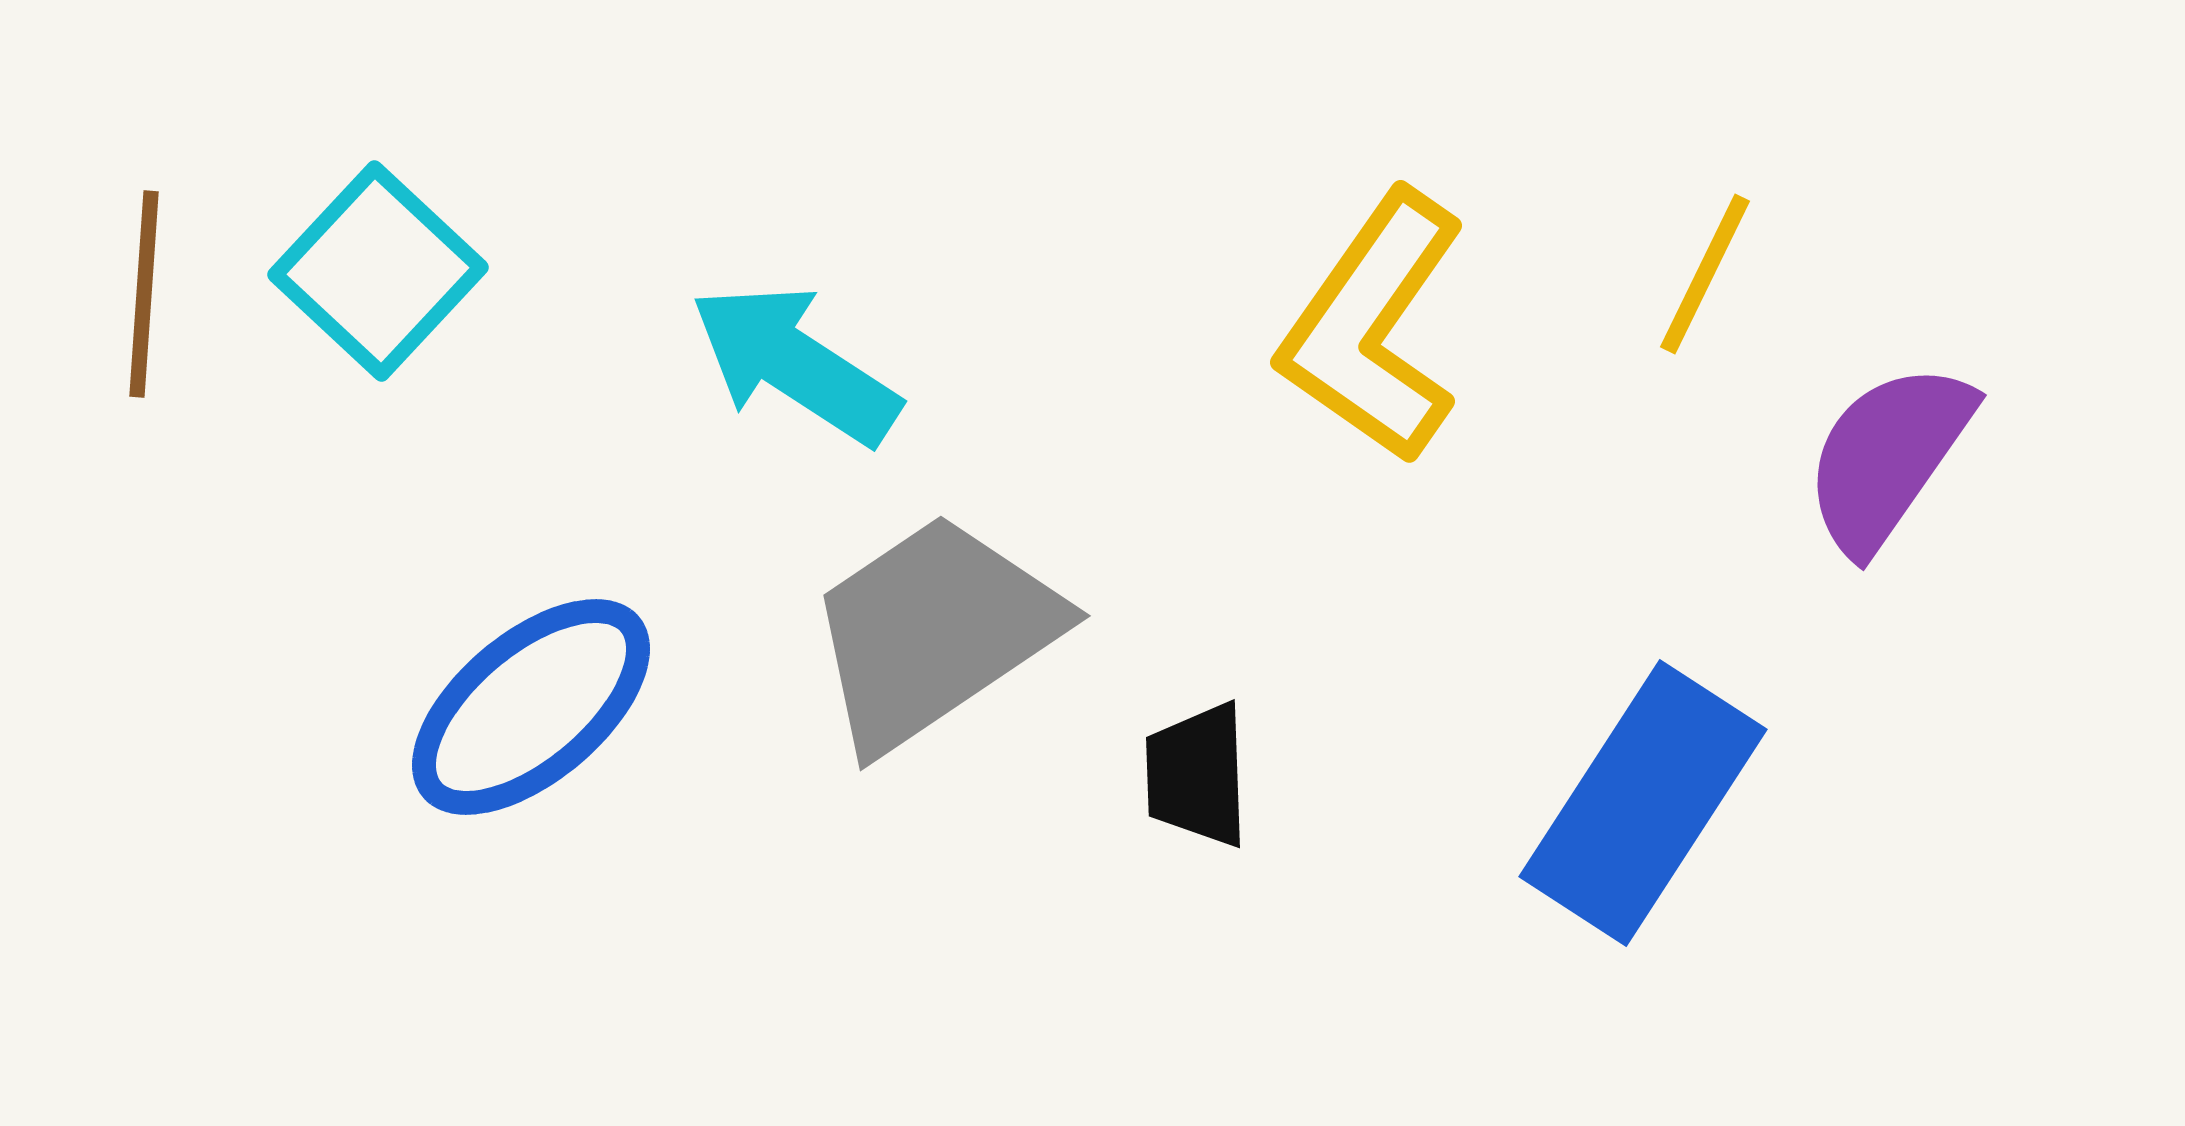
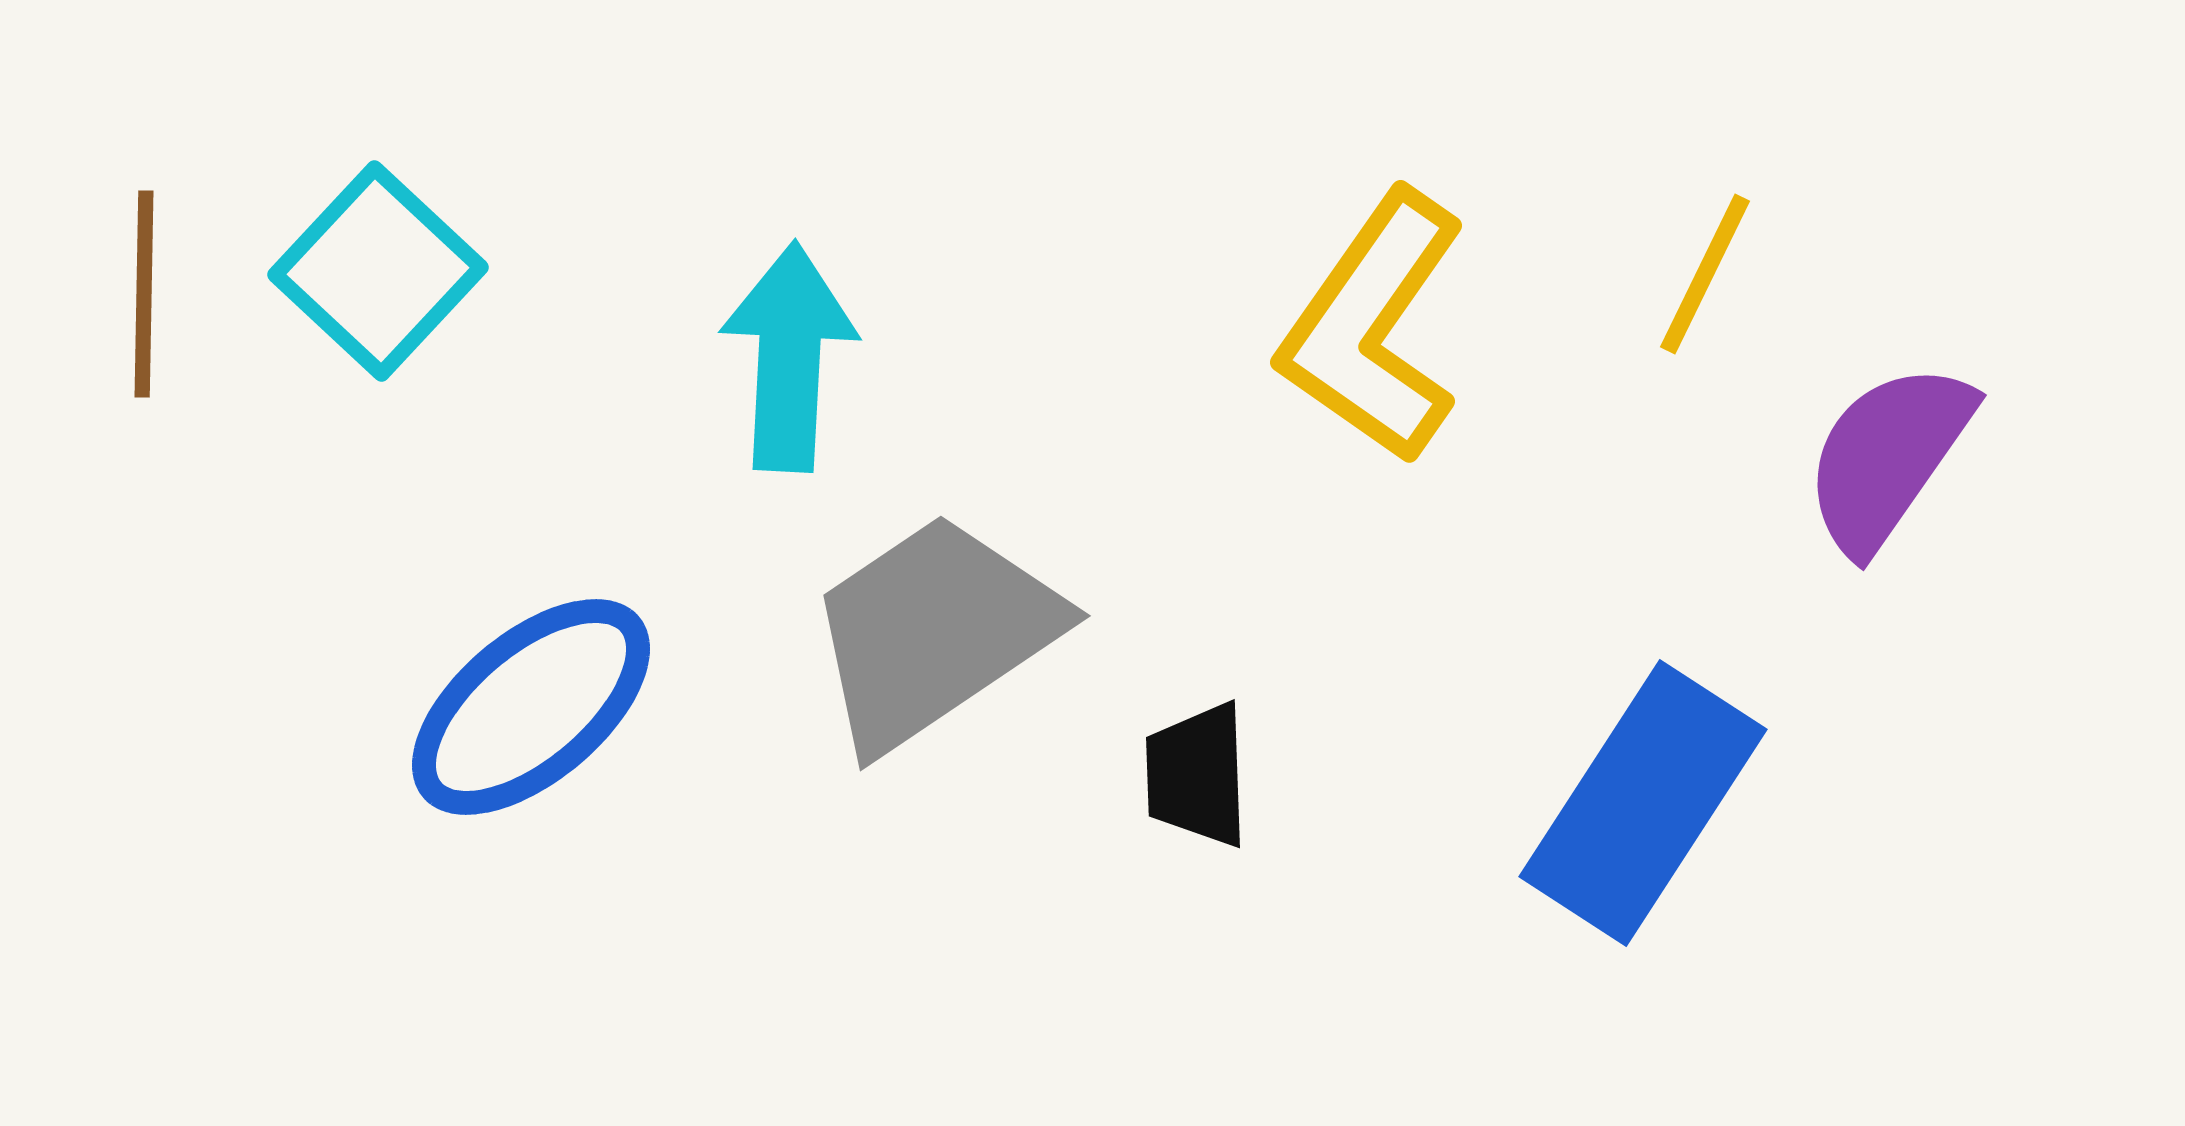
brown line: rotated 3 degrees counterclockwise
cyan arrow: moved 6 px left, 7 px up; rotated 60 degrees clockwise
